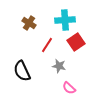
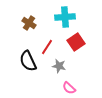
cyan cross: moved 3 px up
red line: moved 2 px down
black semicircle: moved 6 px right, 10 px up
